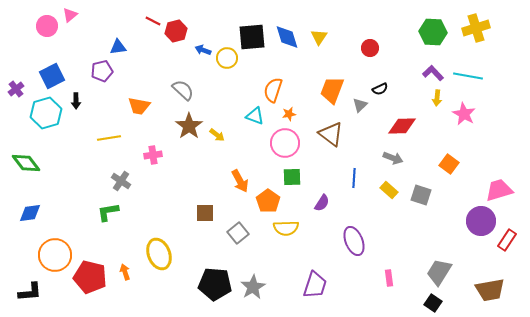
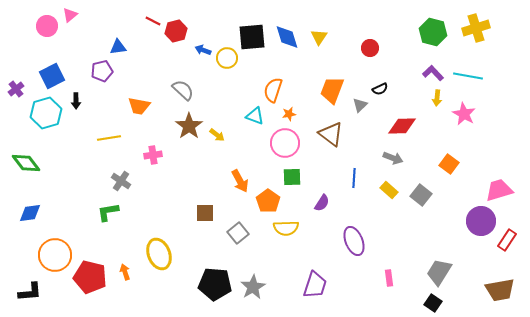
green hexagon at (433, 32): rotated 12 degrees clockwise
gray square at (421, 195): rotated 20 degrees clockwise
brown trapezoid at (490, 290): moved 10 px right
